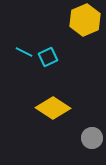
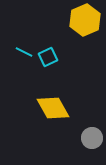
yellow diamond: rotated 28 degrees clockwise
